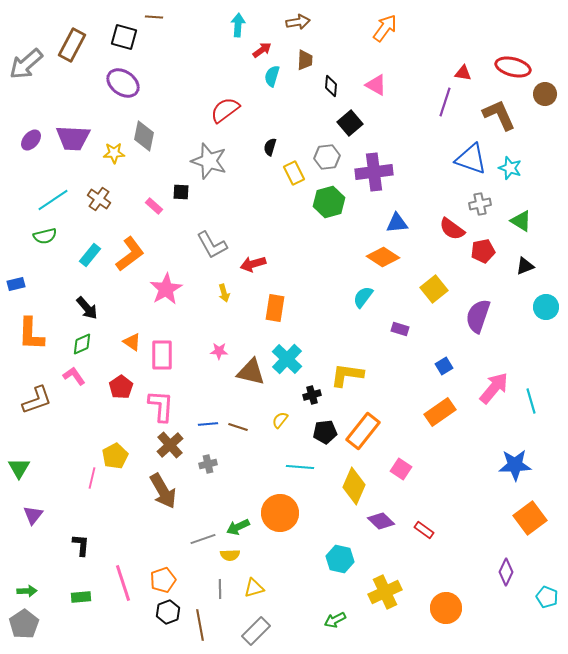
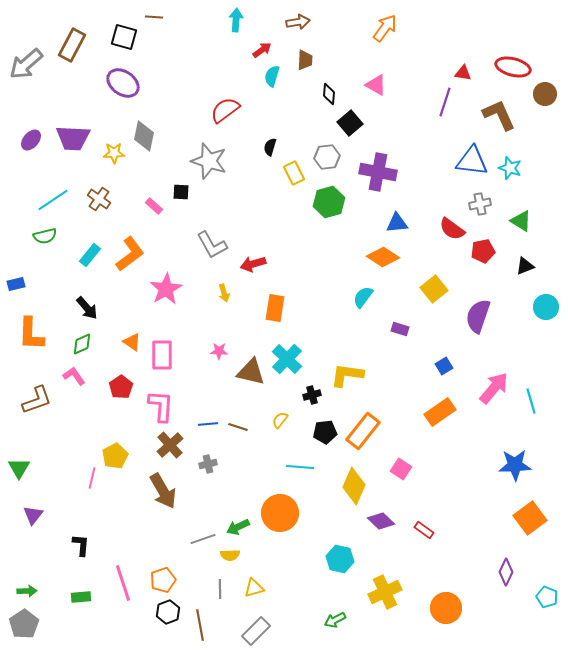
cyan arrow at (238, 25): moved 2 px left, 5 px up
black diamond at (331, 86): moved 2 px left, 8 px down
blue triangle at (471, 159): moved 1 px right, 2 px down; rotated 12 degrees counterclockwise
purple cross at (374, 172): moved 4 px right; rotated 18 degrees clockwise
